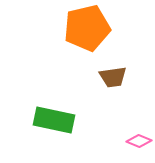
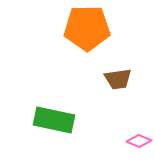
orange pentagon: rotated 12 degrees clockwise
brown trapezoid: moved 5 px right, 2 px down
